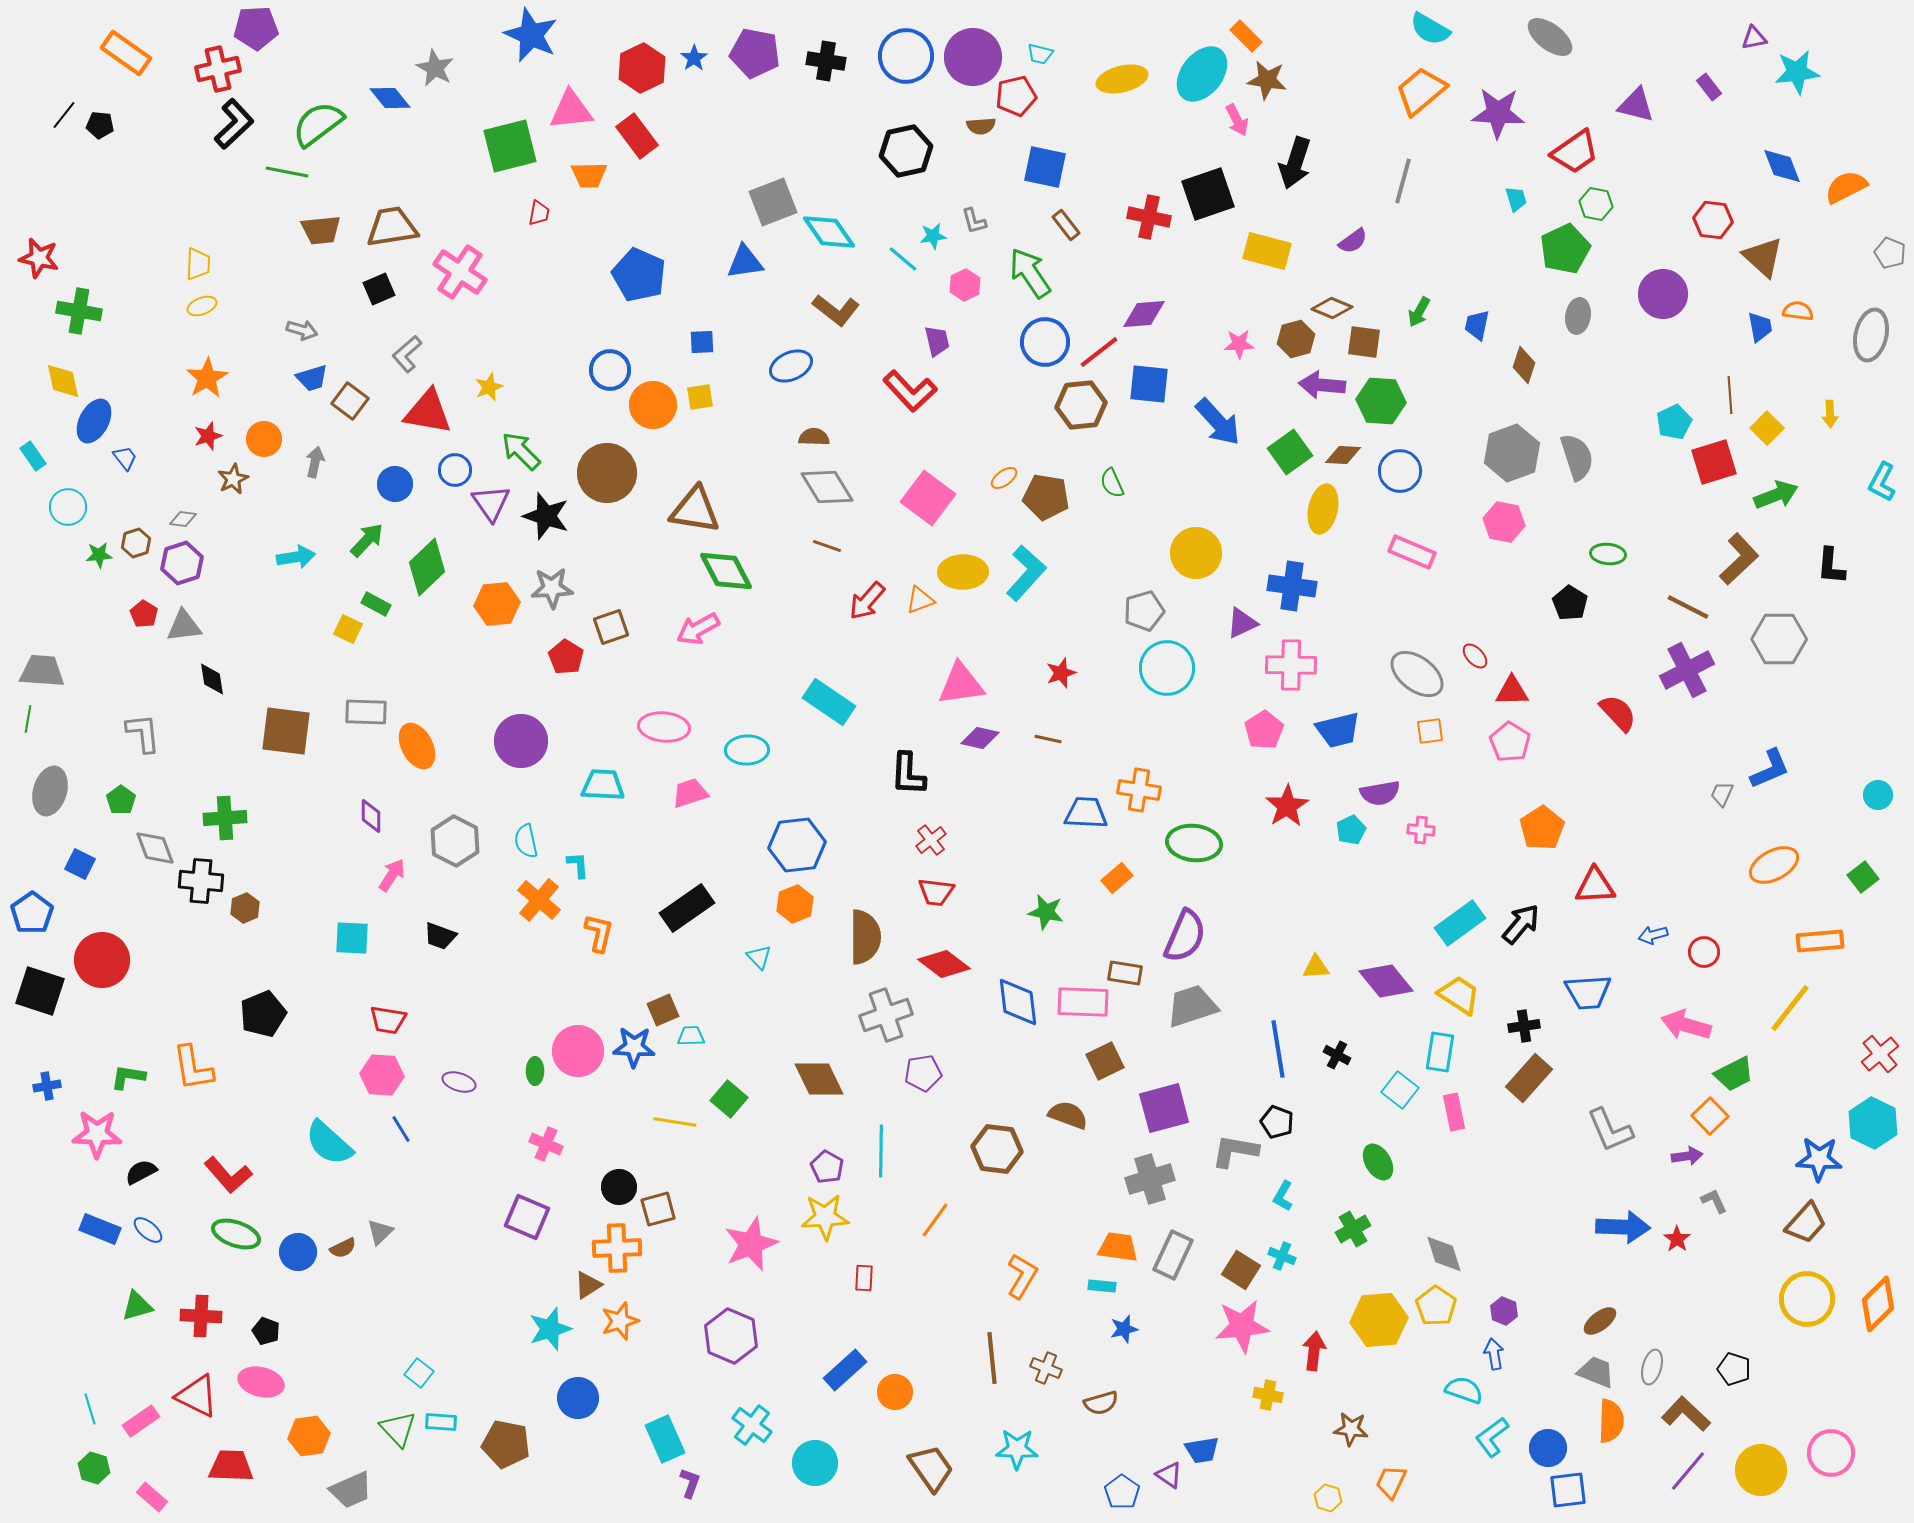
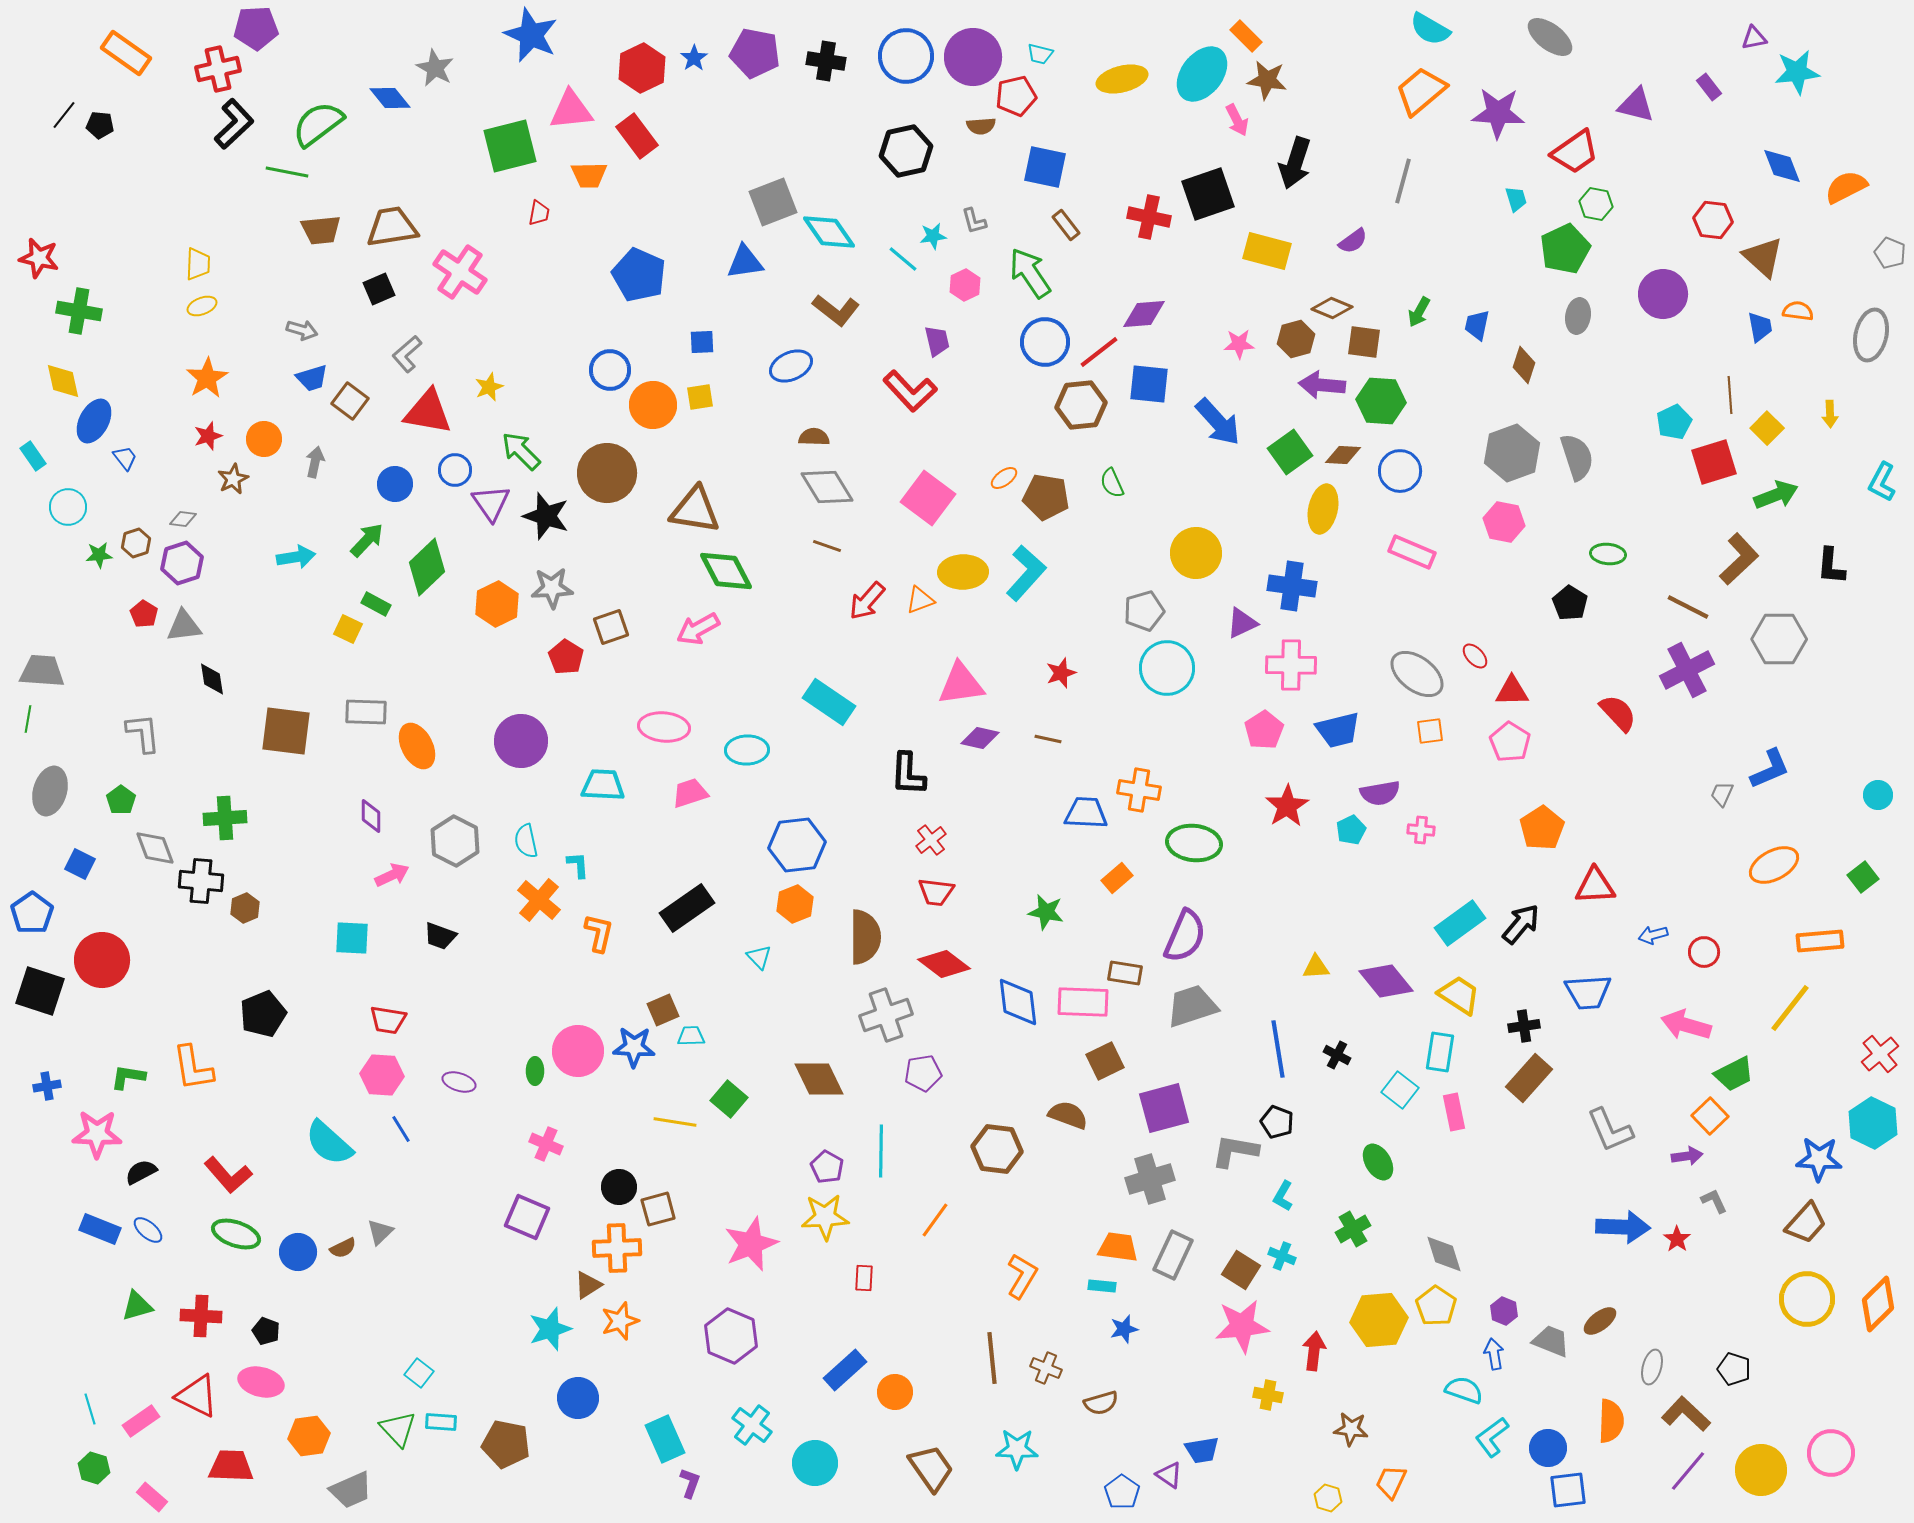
orange hexagon at (497, 604): rotated 21 degrees counterclockwise
pink arrow at (392, 875): rotated 32 degrees clockwise
gray trapezoid at (1596, 1372): moved 45 px left, 31 px up
